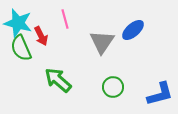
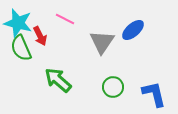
pink line: rotated 48 degrees counterclockwise
red arrow: moved 1 px left
blue L-shape: moved 6 px left; rotated 88 degrees counterclockwise
